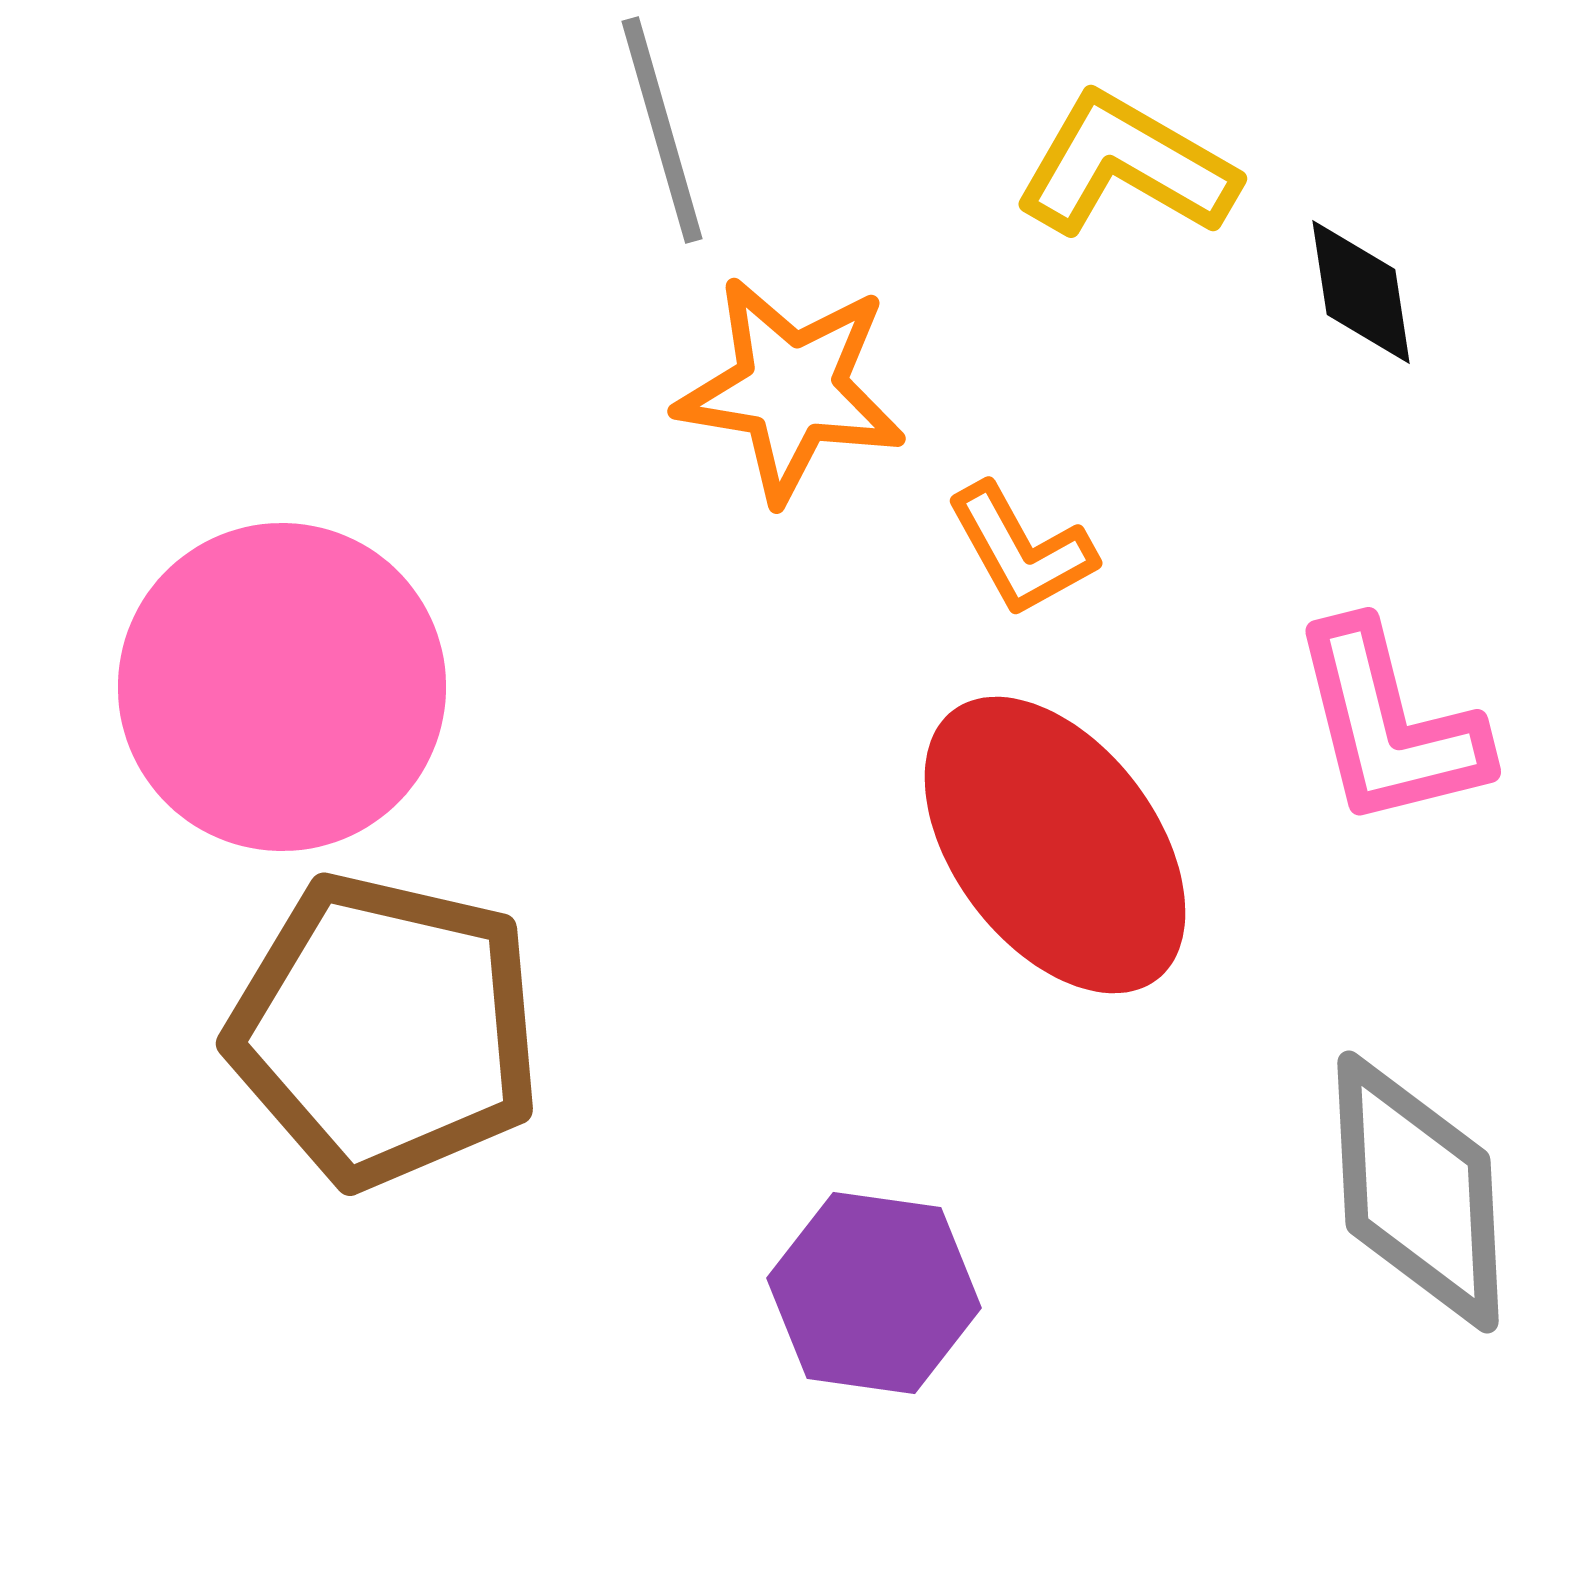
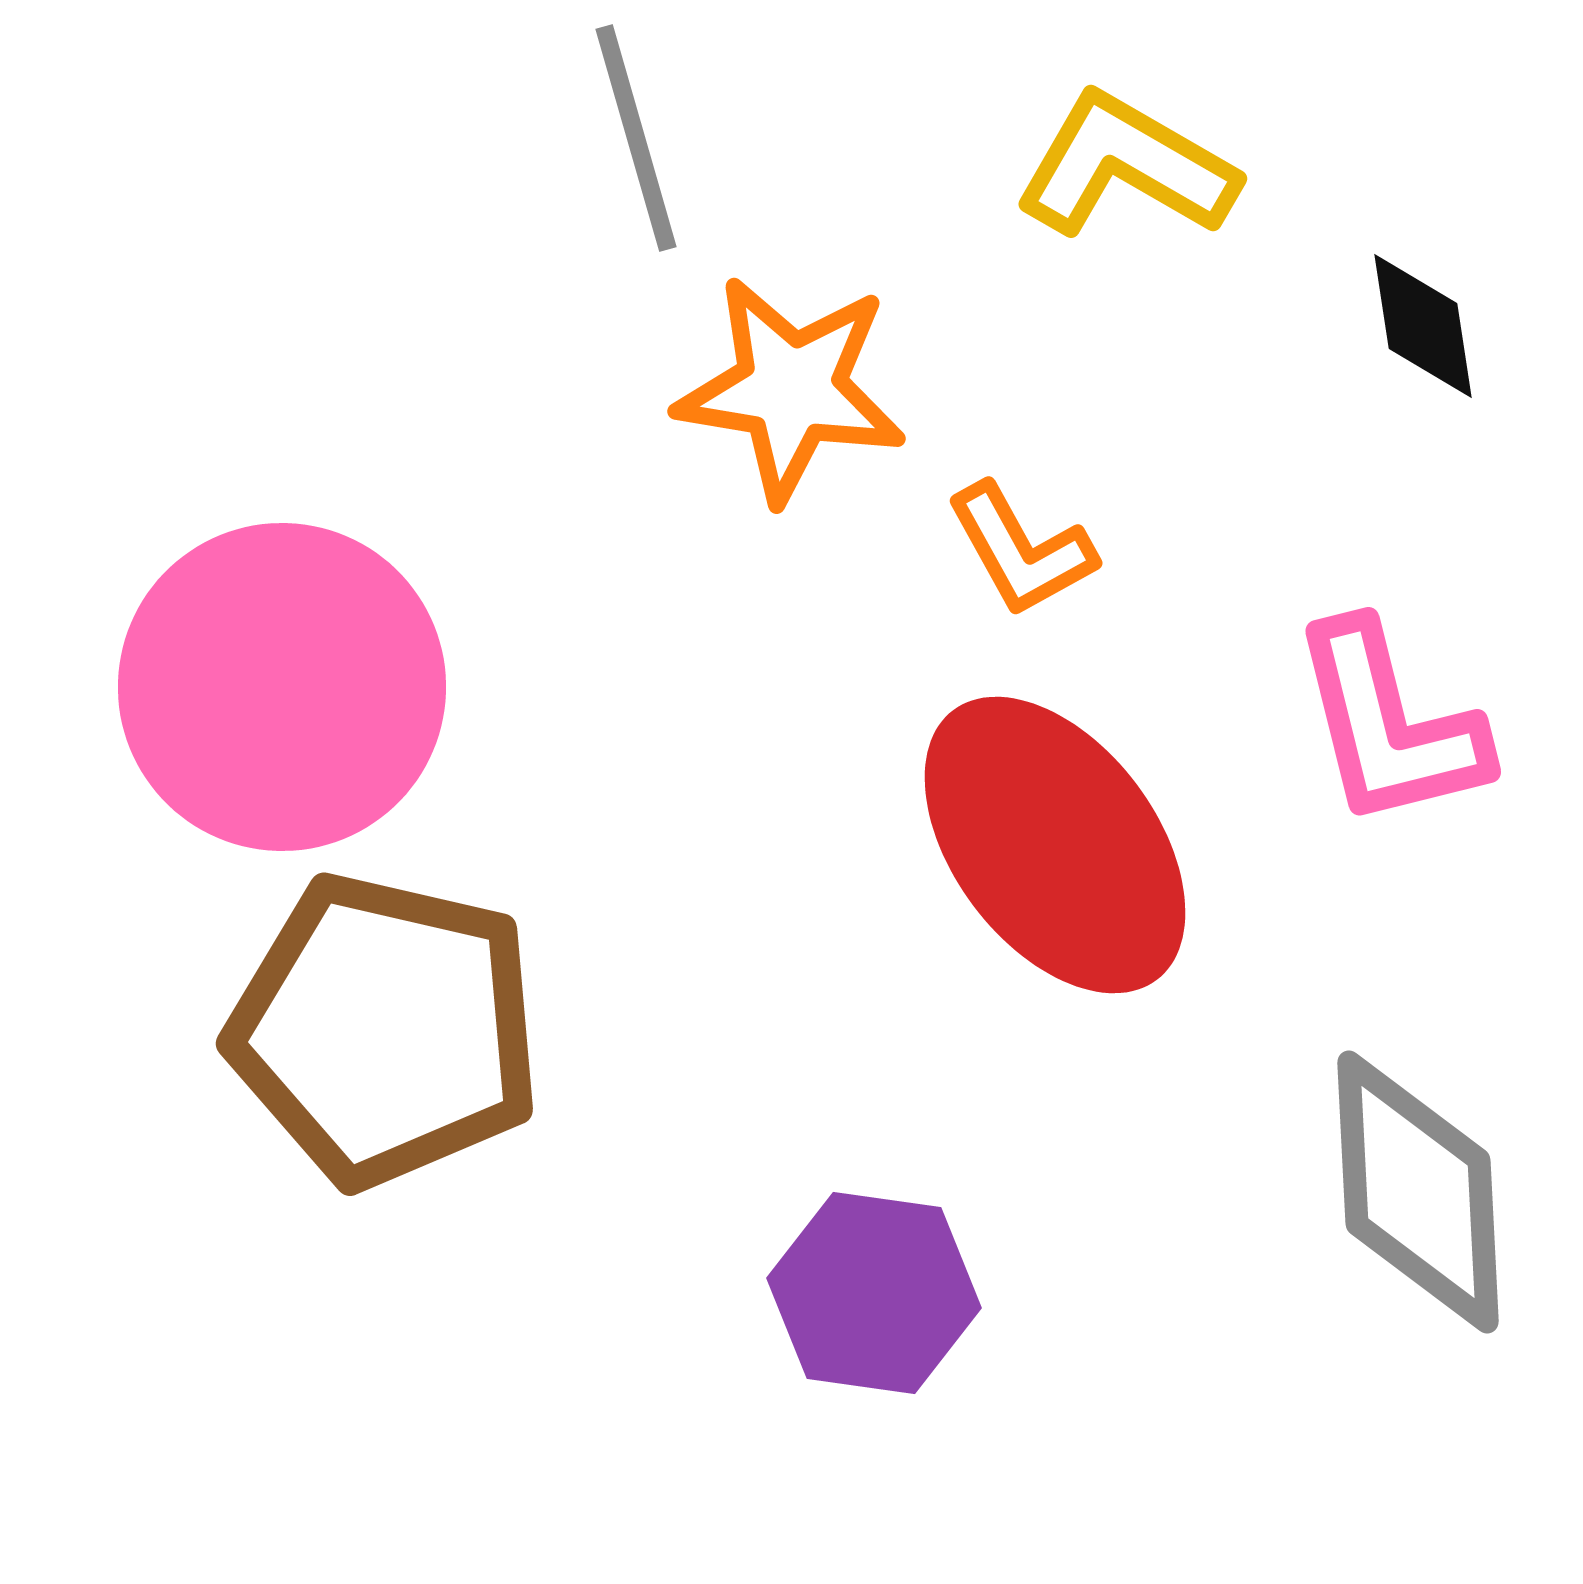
gray line: moved 26 px left, 8 px down
black diamond: moved 62 px right, 34 px down
